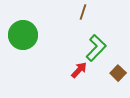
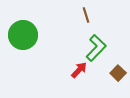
brown line: moved 3 px right, 3 px down; rotated 35 degrees counterclockwise
